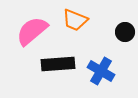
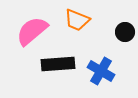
orange trapezoid: moved 2 px right
